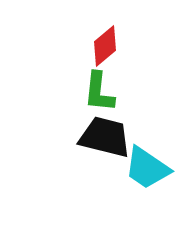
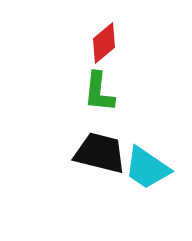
red diamond: moved 1 px left, 3 px up
black trapezoid: moved 5 px left, 16 px down
